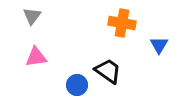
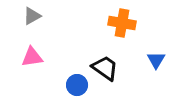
gray triangle: rotated 24 degrees clockwise
blue triangle: moved 3 px left, 15 px down
pink triangle: moved 4 px left
black trapezoid: moved 3 px left, 3 px up
